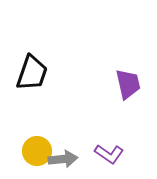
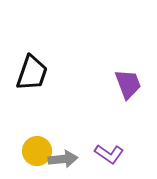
purple trapezoid: rotated 8 degrees counterclockwise
